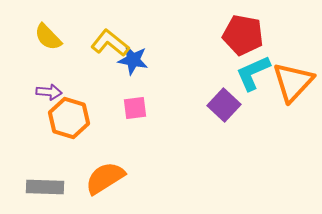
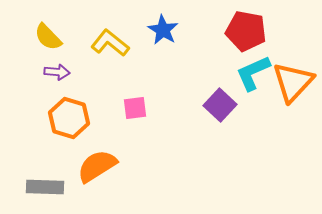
red pentagon: moved 3 px right, 4 px up
blue star: moved 30 px right, 30 px up; rotated 20 degrees clockwise
purple arrow: moved 8 px right, 20 px up
purple square: moved 4 px left
orange semicircle: moved 8 px left, 12 px up
